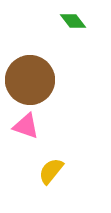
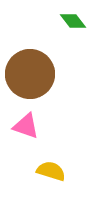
brown circle: moved 6 px up
yellow semicircle: rotated 68 degrees clockwise
